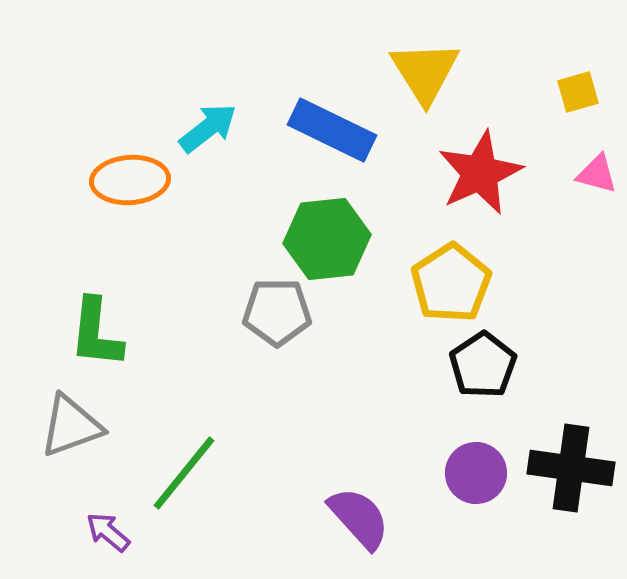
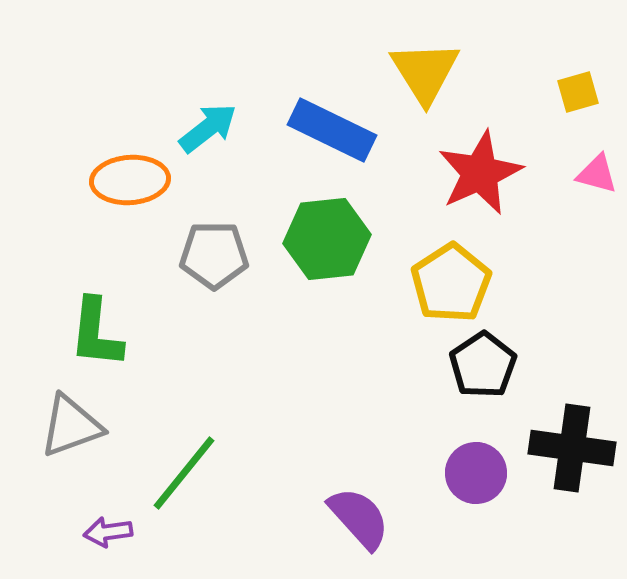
gray pentagon: moved 63 px left, 57 px up
black cross: moved 1 px right, 20 px up
purple arrow: rotated 48 degrees counterclockwise
